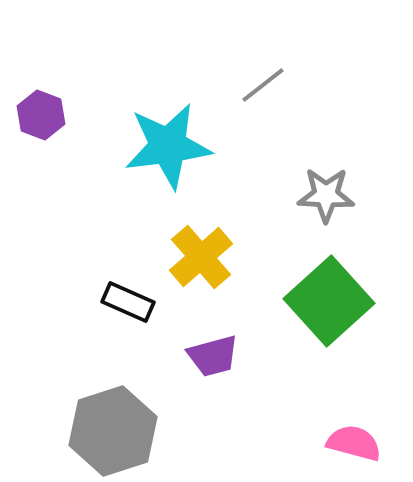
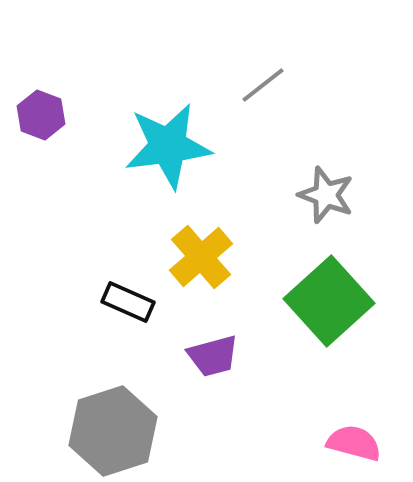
gray star: rotated 18 degrees clockwise
